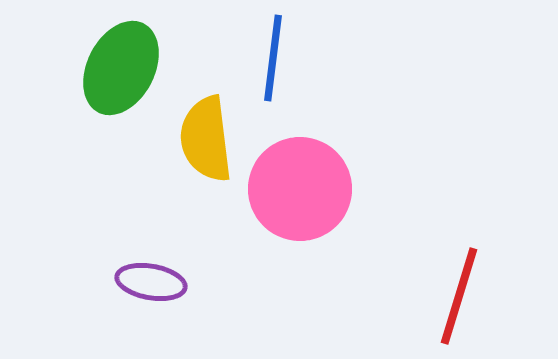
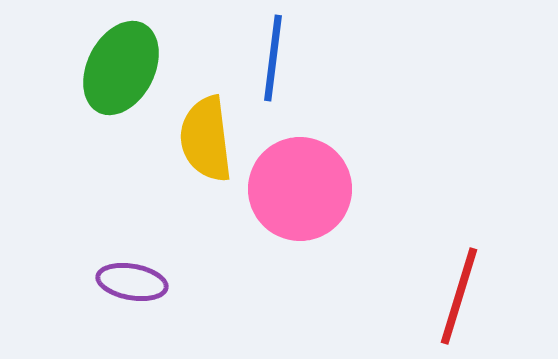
purple ellipse: moved 19 px left
